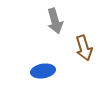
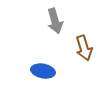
blue ellipse: rotated 20 degrees clockwise
